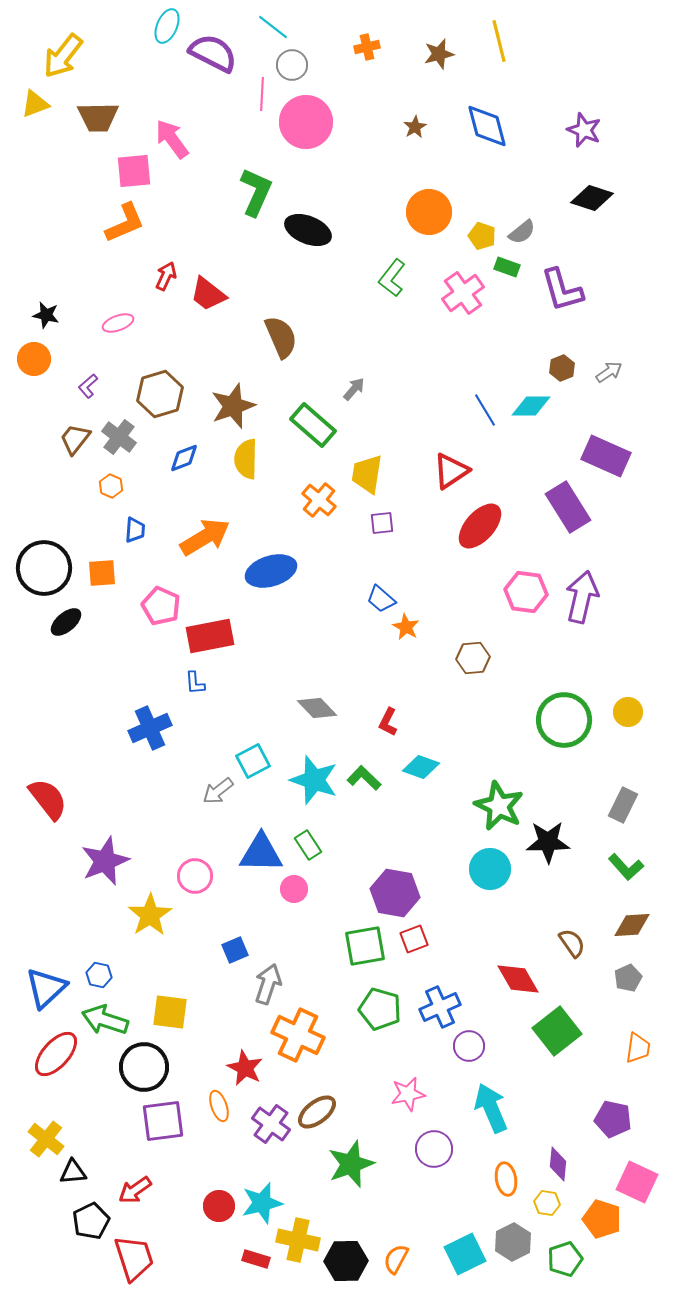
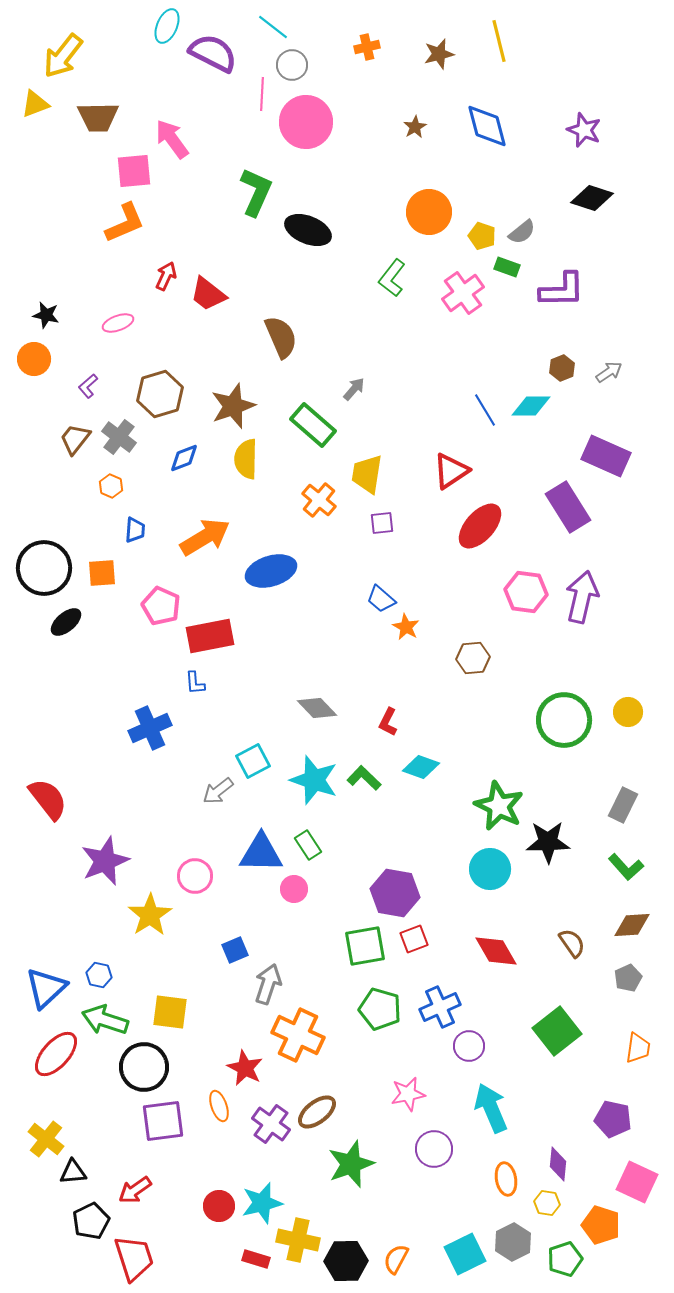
purple L-shape at (562, 290): rotated 75 degrees counterclockwise
red diamond at (518, 979): moved 22 px left, 28 px up
orange pentagon at (602, 1219): moved 1 px left, 6 px down
